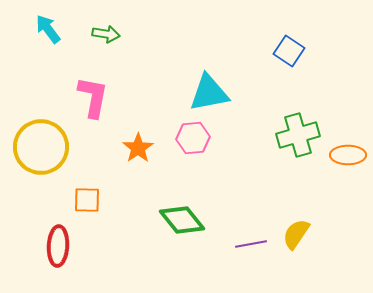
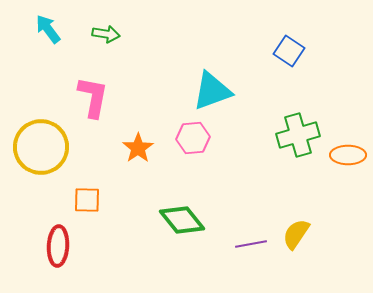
cyan triangle: moved 3 px right, 2 px up; rotated 9 degrees counterclockwise
